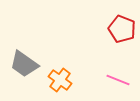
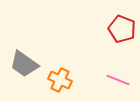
orange cross: rotated 10 degrees counterclockwise
